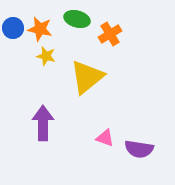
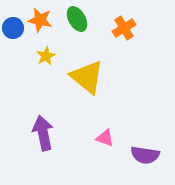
green ellipse: rotated 45 degrees clockwise
orange star: moved 9 px up
orange cross: moved 14 px right, 6 px up
yellow star: rotated 30 degrees clockwise
yellow triangle: rotated 42 degrees counterclockwise
purple arrow: moved 10 px down; rotated 12 degrees counterclockwise
purple semicircle: moved 6 px right, 6 px down
